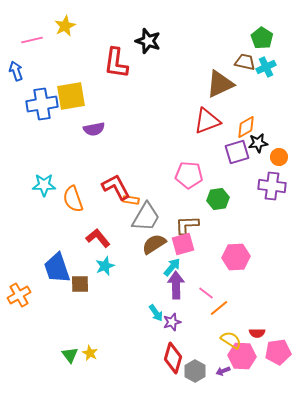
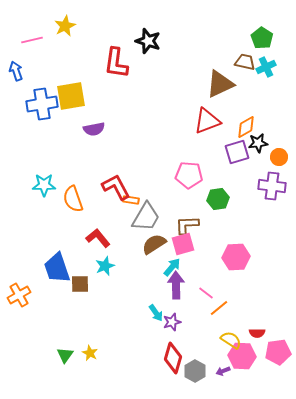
green triangle at (70, 355): moved 5 px left; rotated 12 degrees clockwise
